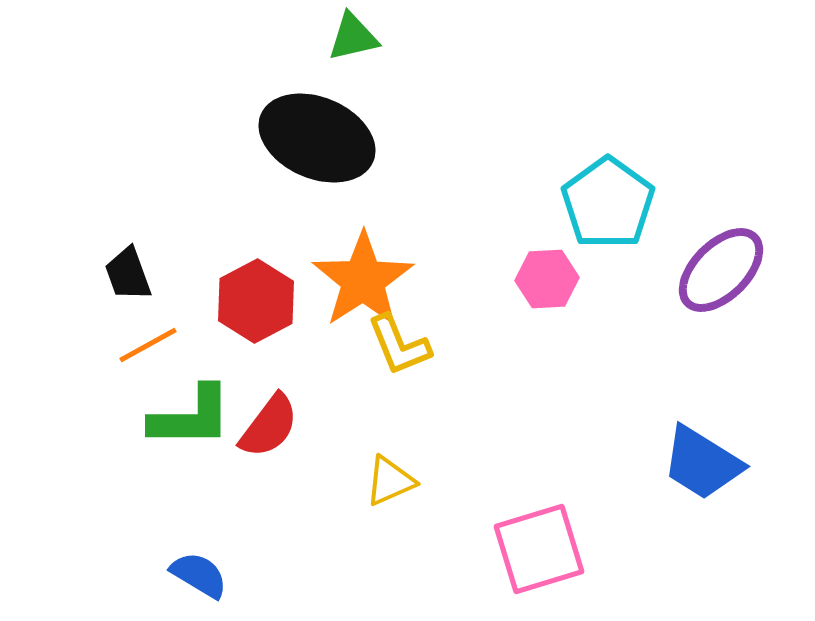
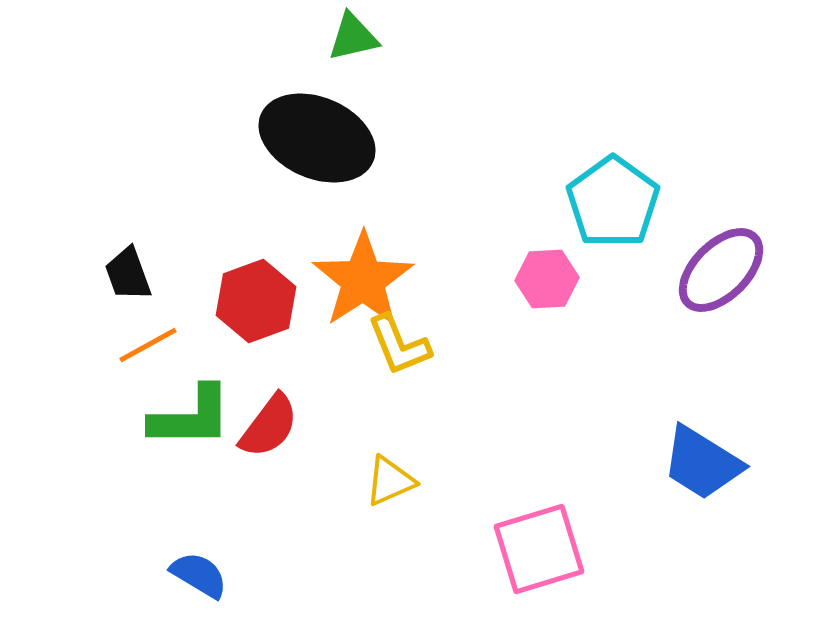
cyan pentagon: moved 5 px right, 1 px up
red hexagon: rotated 8 degrees clockwise
